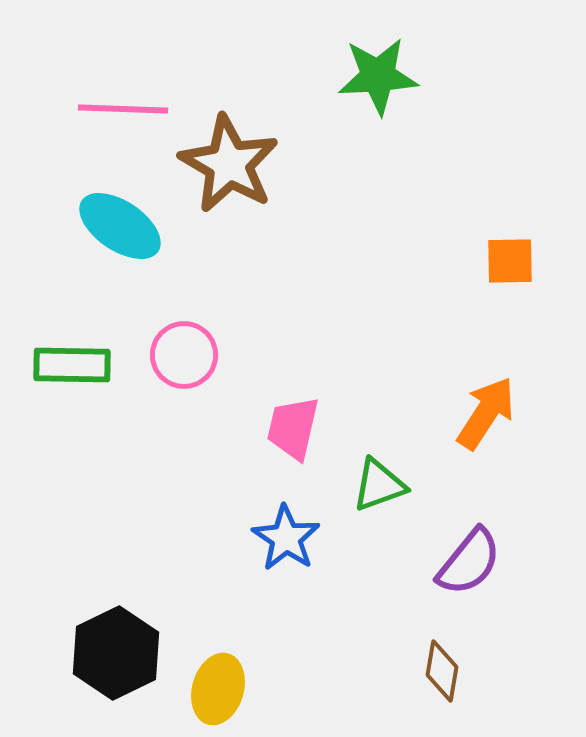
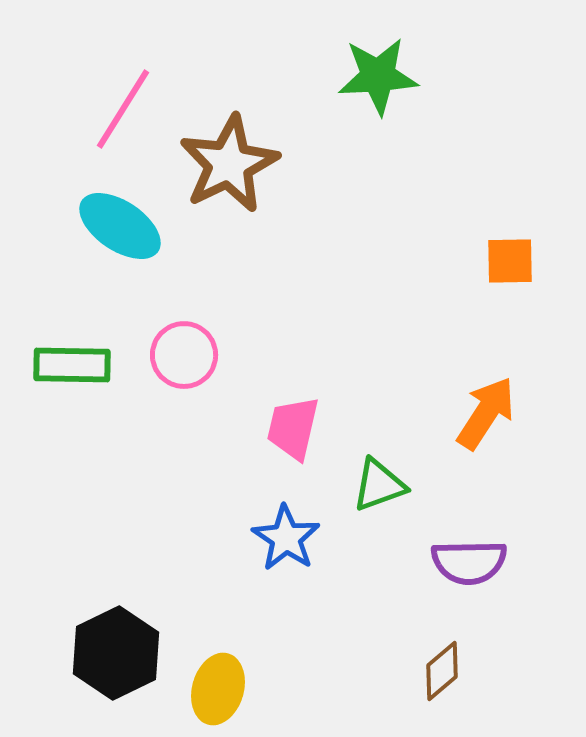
pink line: rotated 60 degrees counterclockwise
brown star: rotated 16 degrees clockwise
purple semicircle: rotated 50 degrees clockwise
brown diamond: rotated 40 degrees clockwise
